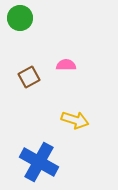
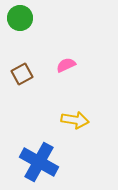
pink semicircle: rotated 24 degrees counterclockwise
brown square: moved 7 px left, 3 px up
yellow arrow: rotated 8 degrees counterclockwise
